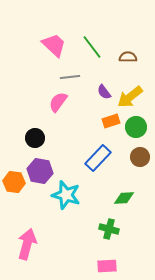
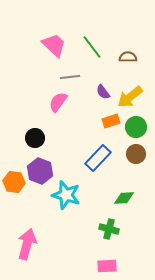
purple semicircle: moved 1 px left
brown circle: moved 4 px left, 3 px up
purple hexagon: rotated 10 degrees clockwise
